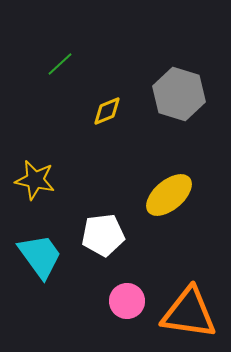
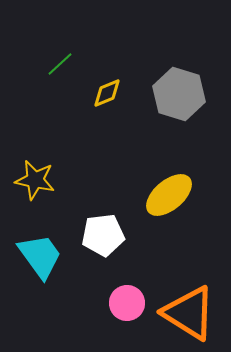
yellow diamond: moved 18 px up
pink circle: moved 2 px down
orange triangle: rotated 24 degrees clockwise
